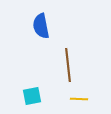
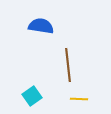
blue semicircle: rotated 110 degrees clockwise
cyan square: rotated 24 degrees counterclockwise
